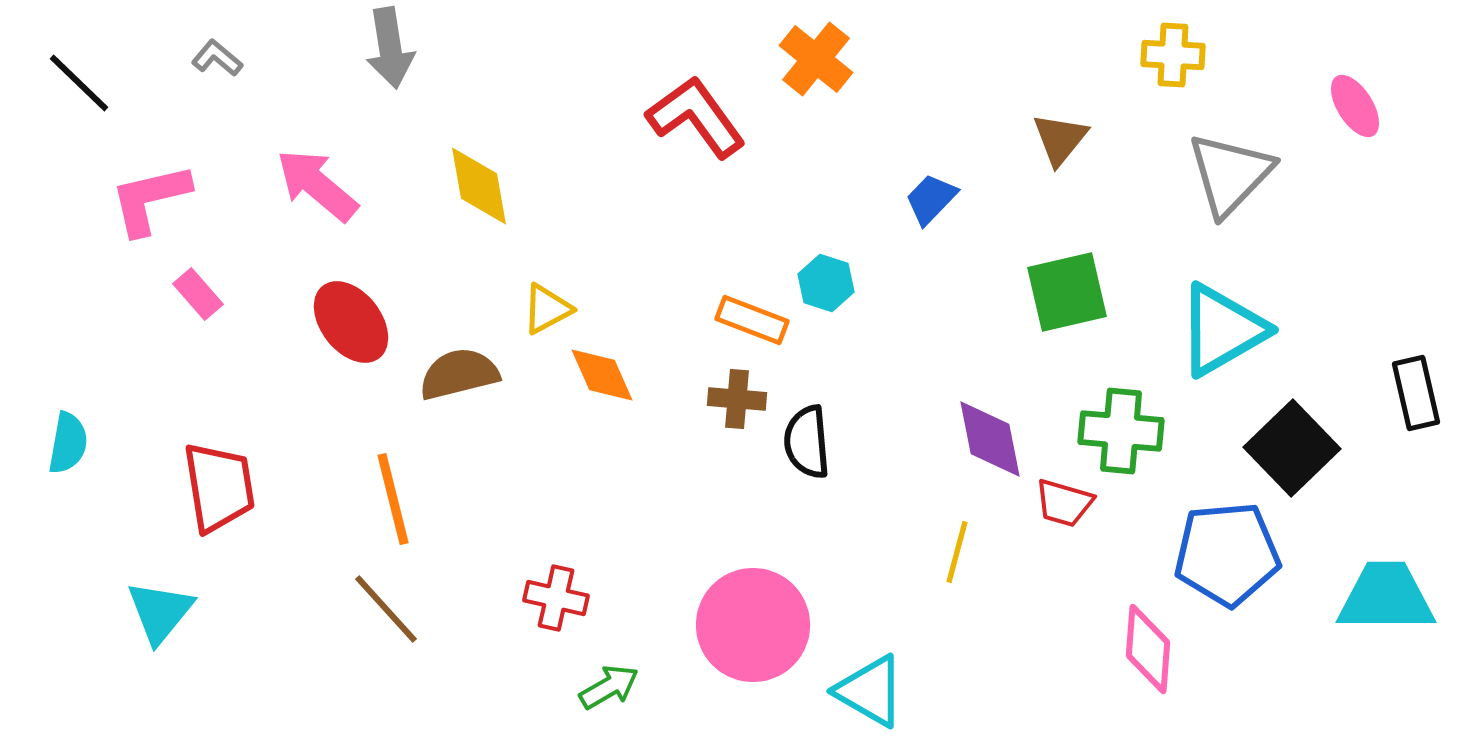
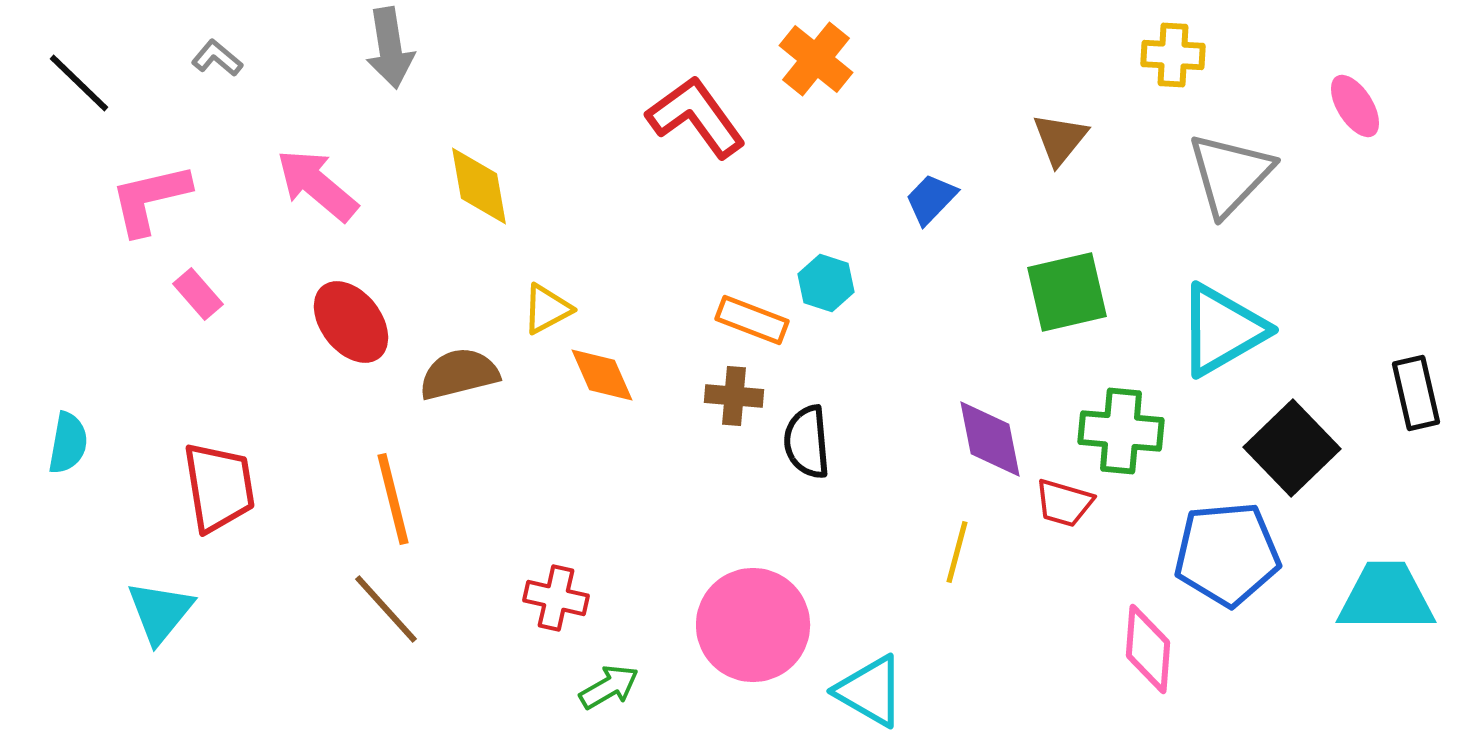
brown cross at (737, 399): moved 3 px left, 3 px up
